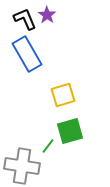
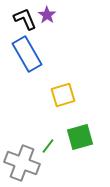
green square: moved 10 px right, 6 px down
gray cross: moved 3 px up; rotated 12 degrees clockwise
